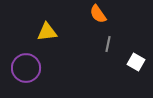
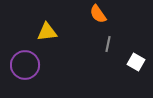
purple circle: moved 1 px left, 3 px up
